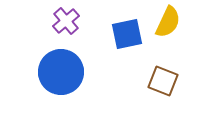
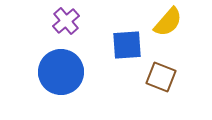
yellow semicircle: rotated 16 degrees clockwise
blue square: moved 11 px down; rotated 8 degrees clockwise
brown square: moved 2 px left, 4 px up
